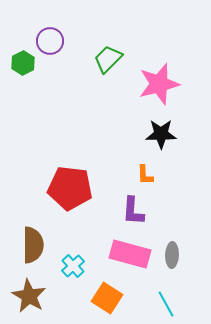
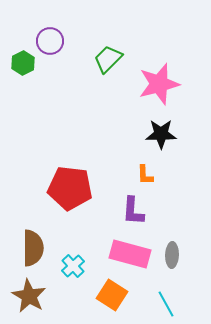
brown semicircle: moved 3 px down
orange square: moved 5 px right, 3 px up
